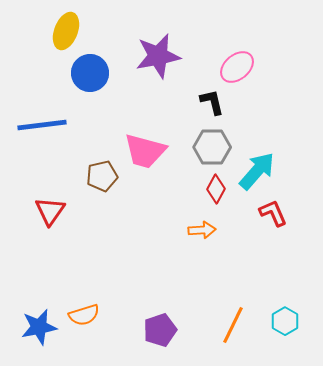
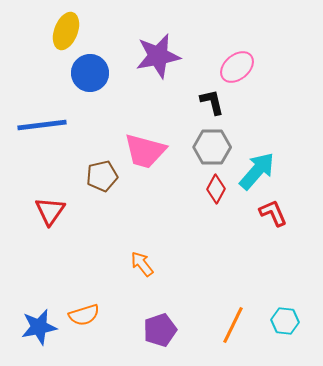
orange arrow: moved 60 px left, 34 px down; rotated 124 degrees counterclockwise
cyan hexagon: rotated 24 degrees counterclockwise
